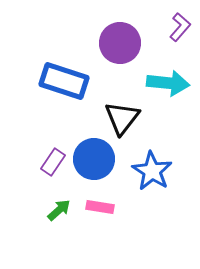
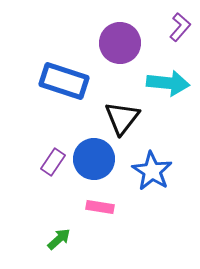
green arrow: moved 29 px down
